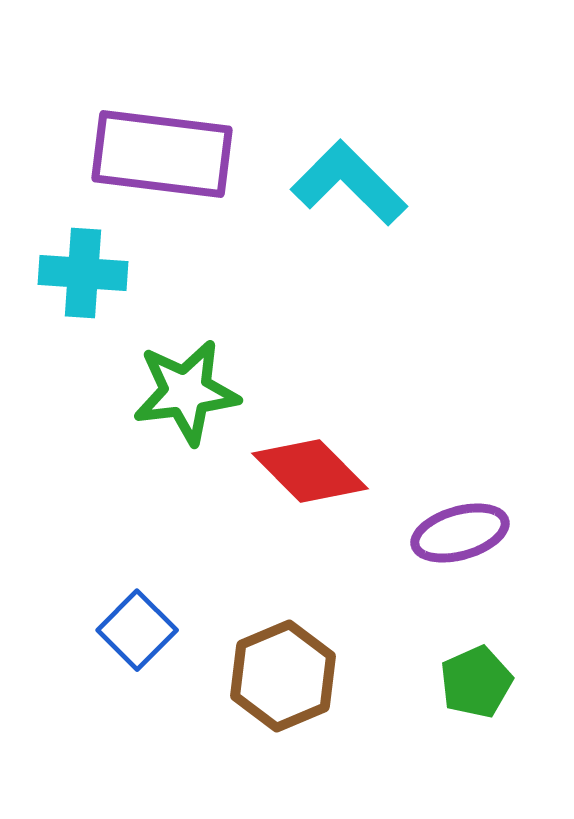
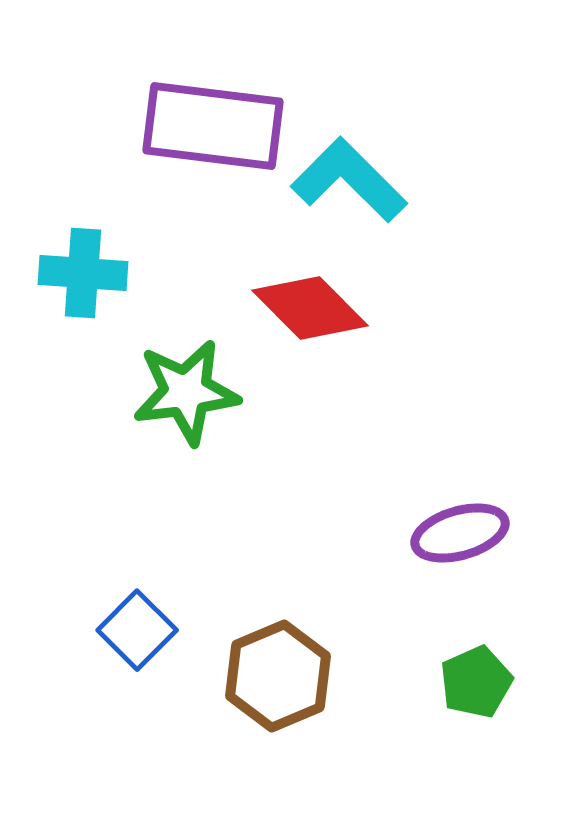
purple rectangle: moved 51 px right, 28 px up
cyan L-shape: moved 3 px up
red diamond: moved 163 px up
brown hexagon: moved 5 px left
